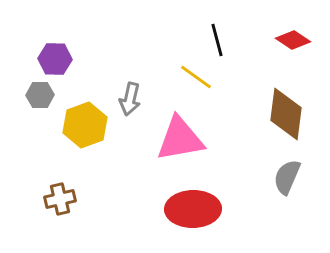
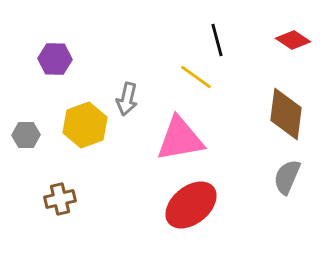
gray hexagon: moved 14 px left, 40 px down
gray arrow: moved 3 px left
red ellipse: moved 2 px left, 4 px up; rotated 38 degrees counterclockwise
